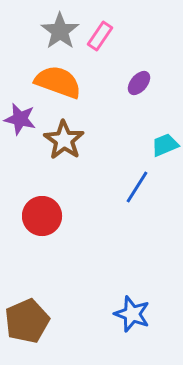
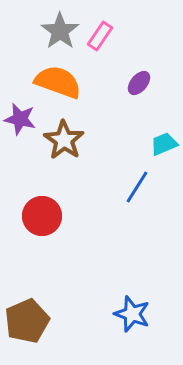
cyan trapezoid: moved 1 px left, 1 px up
